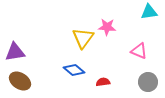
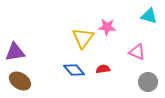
cyan triangle: moved 4 px down; rotated 24 degrees clockwise
pink triangle: moved 2 px left, 1 px down
blue diamond: rotated 10 degrees clockwise
red semicircle: moved 13 px up
